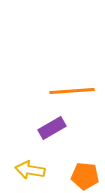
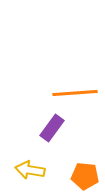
orange line: moved 3 px right, 2 px down
purple rectangle: rotated 24 degrees counterclockwise
